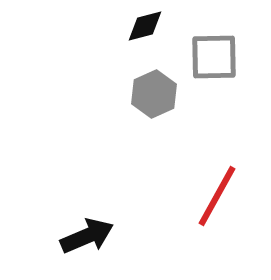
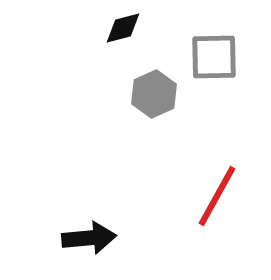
black diamond: moved 22 px left, 2 px down
black arrow: moved 2 px right, 2 px down; rotated 18 degrees clockwise
